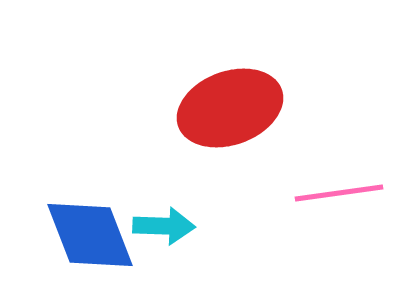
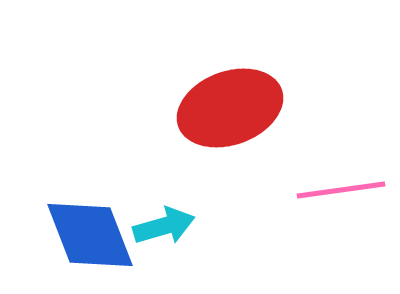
pink line: moved 2 px right, 3 px up
cyan arrow: rotated 18 degrees counterclockwise
